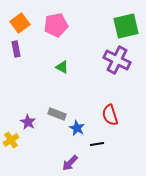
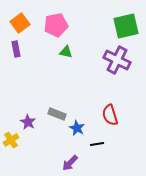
green triangle: moved 4 px right, 15 px up; rotated 16 degrees counterclockwise
